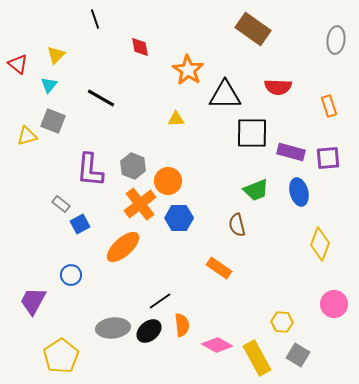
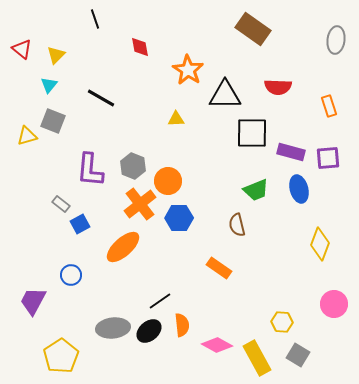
red triangle at (18, 64): moved 4 px right, 15 px up
blue ellipse at (299, 192): moved 3 px up
